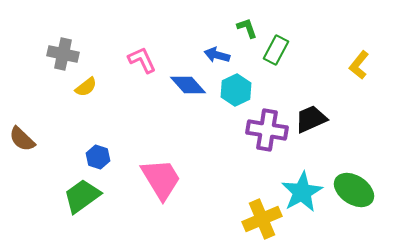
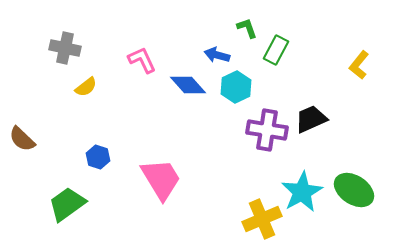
gray cross: moved 2 px right, 6 px up
cyan hexagon: moved 3 px up
green trapezoid: moved 15 px left, 8 px down
